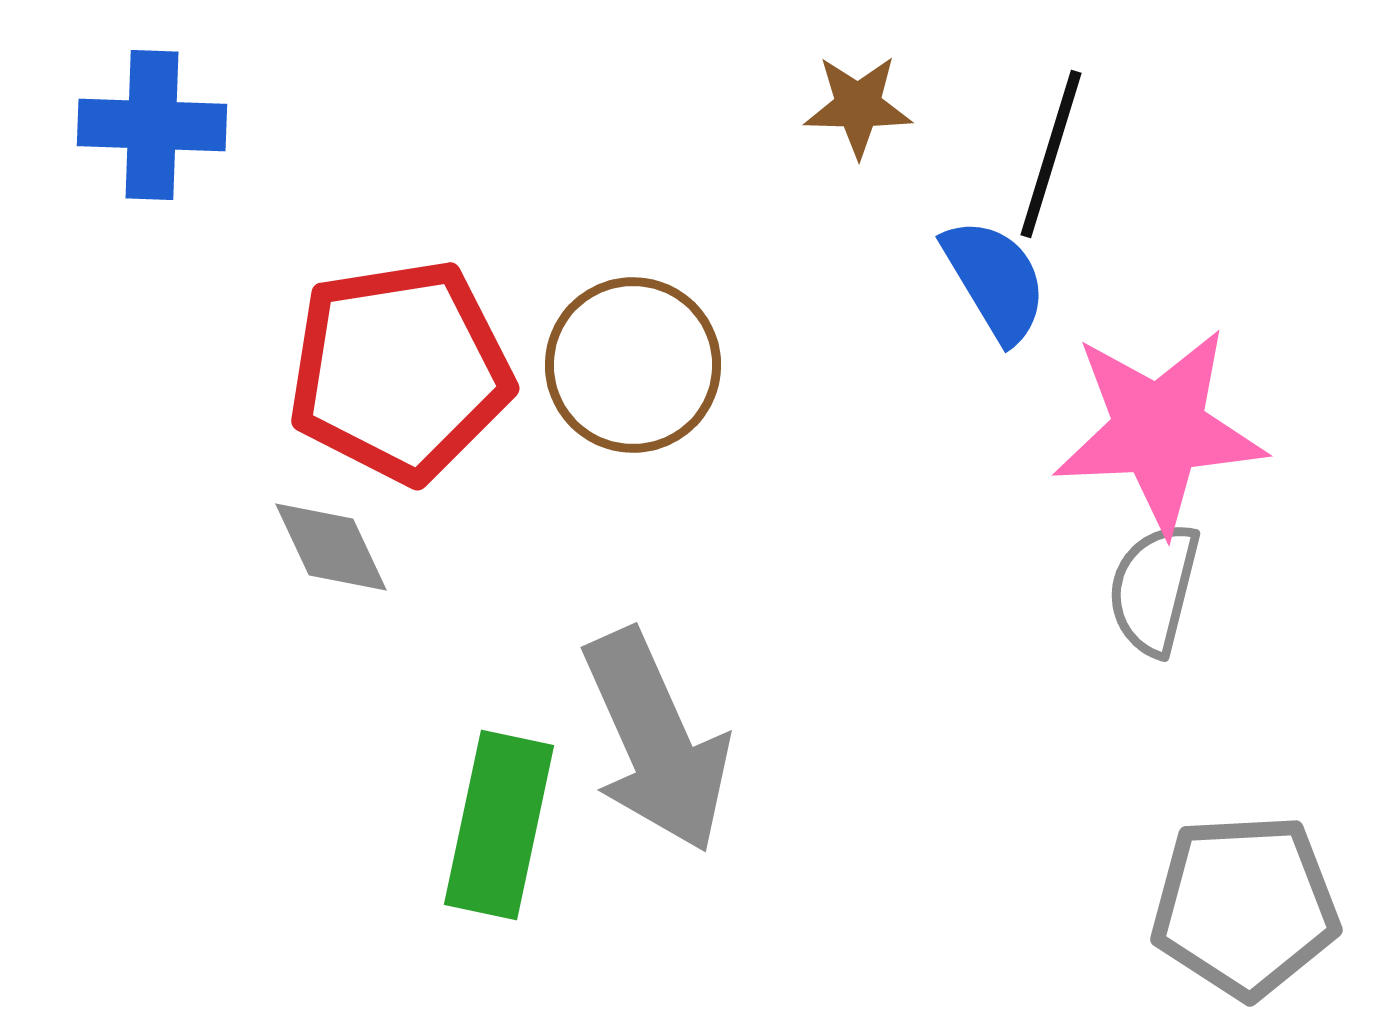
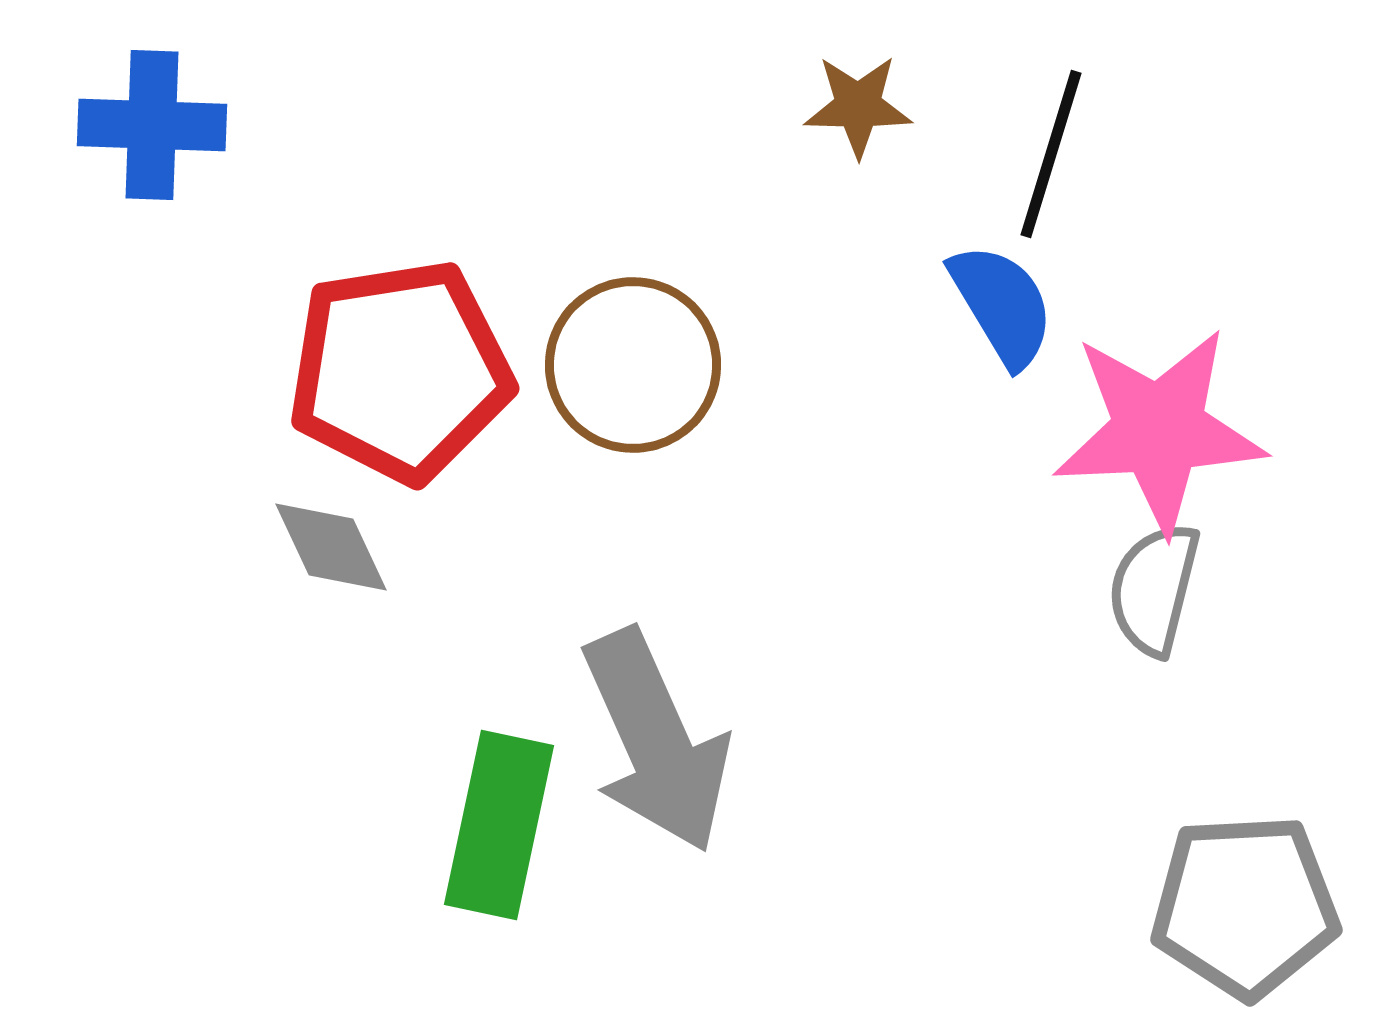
blue semicircle: moved 7 px right, 25 px down
